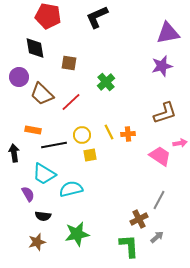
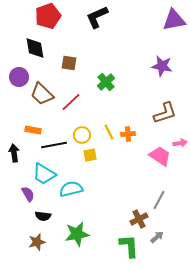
red pentagon: rotated 30 degrees counterclockwise
purple triangle: moved 6 px right, 13 px up
purple star: rotated 25 degrees clockwise
